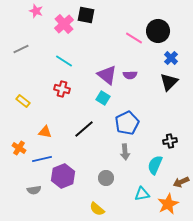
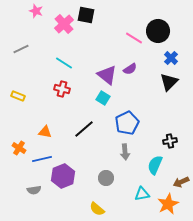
cyan line: moved 2 px down
purple semicircle: moved 6 px up; rotated 32 degrees counterclockwise
yellow rectangle: moved 5 px left, 5 px up; rotated 16 degrees counterclockwise
